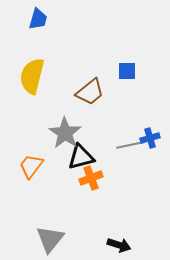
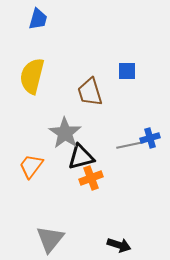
brown trapezoid: rotated 112 degrees clockwise
